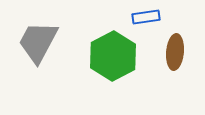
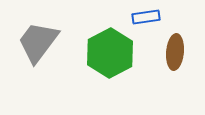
gray trapezoid: rotated 9 degrees clockwise
green hexagon: moved 3 px left, 3 px up
